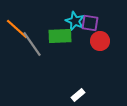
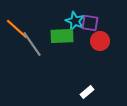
green rectangle: moved 2 px right
white rectangle: moved 9 px right, 3 px up
